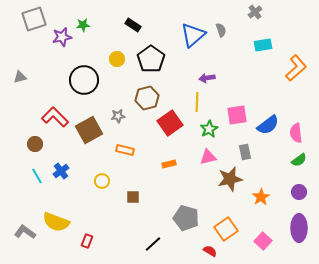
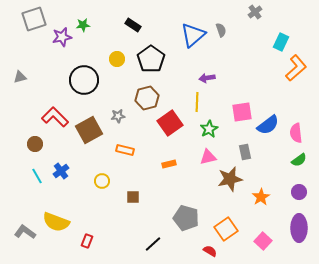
cyan rectangle at (263, 45): moved 18 px right, 3 px up; rotated 54 degrees counterclockwise
pink square at (237, 115): moved 5 px right, 3 px up
